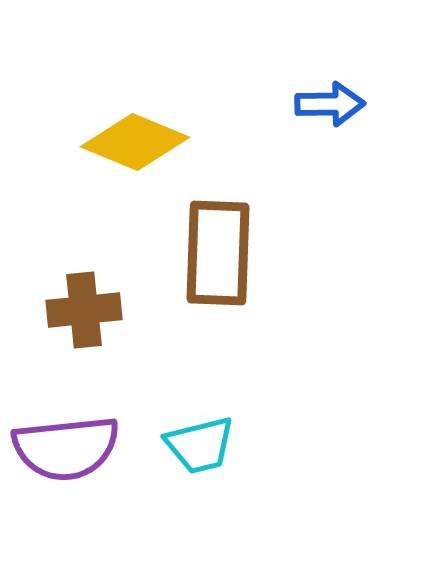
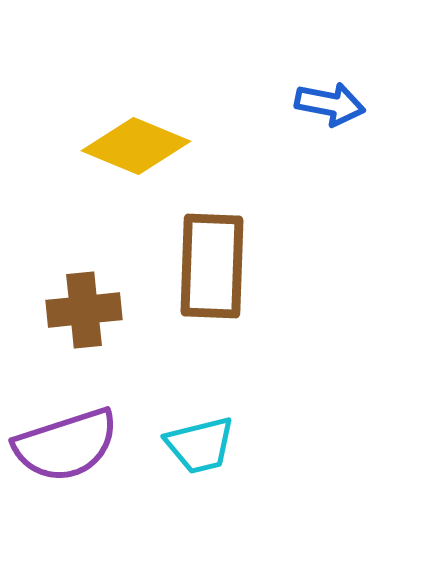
blue arrow: rotated 12 degrees clockwise
yellow diamond: moved 1 px right, 4 px down
brown rectangle: moved 6 px left, 13 px down
purple semicircle: moved 3 px up; rotated 12 degrees counterclockwise
